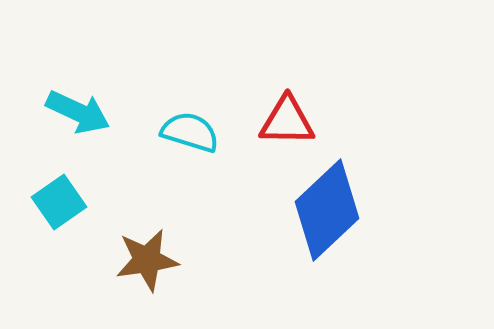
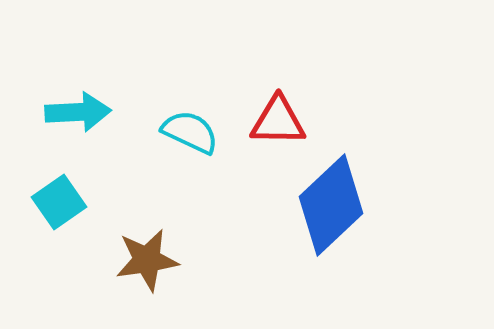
cyan arrow: rotated 28 degrees counterclockwise
red triangle: moved 9 px left
cyan semicircle: rotated 8 degrees clockwise
blue diamond: moved 4 px right, 5 px up
